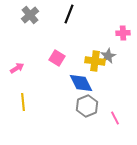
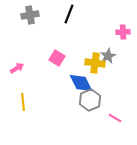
gray cross: rotated 30 degrees clockwise
pink cross: moved 1 px up
yellow cross: moved 2 px down
gray hexagon: moved 3 px right, 6 px up
pink line: rotated 32 degrees counterclockwise
